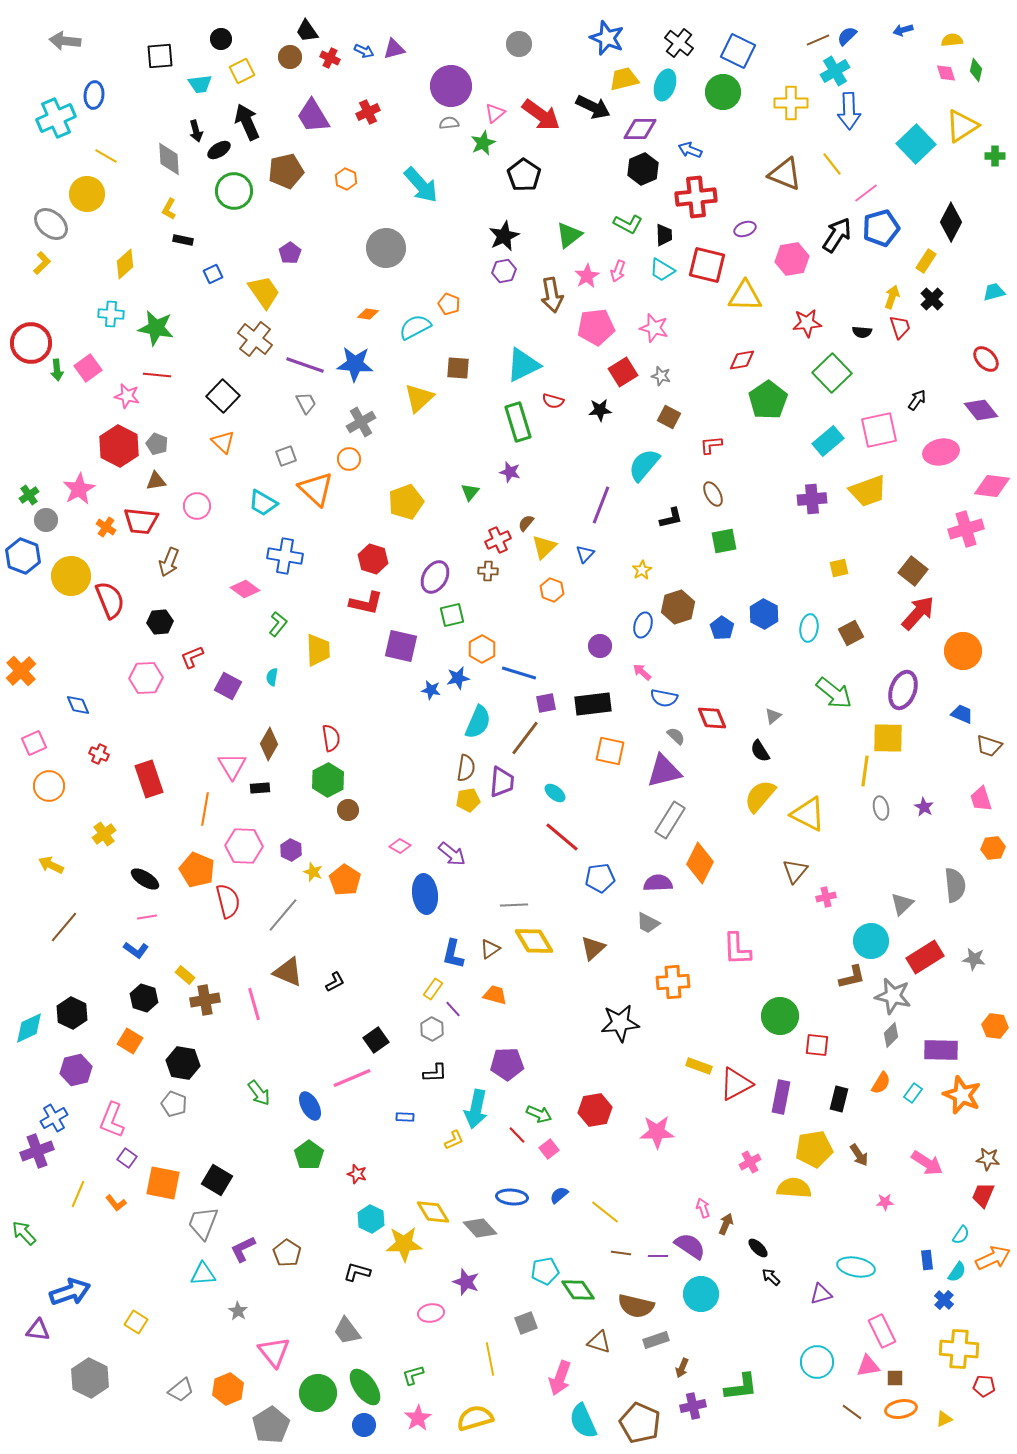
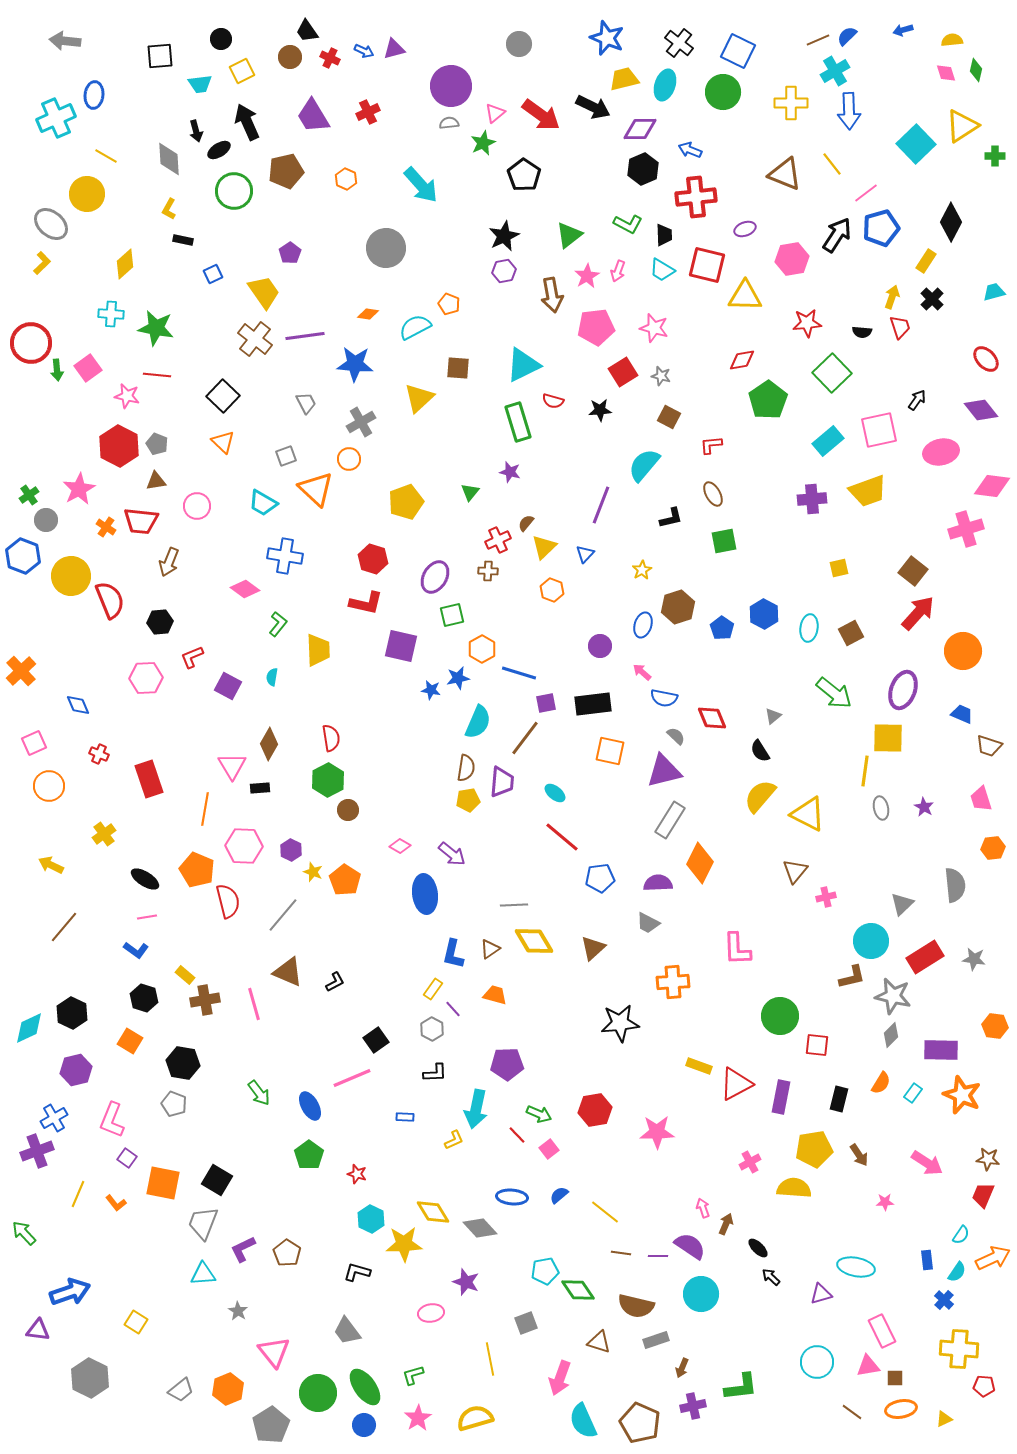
purple line at (305, 365): moved 29 px up; rotated 27 degrees counterclockwise
